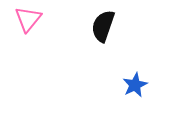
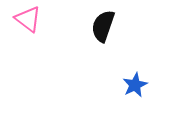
pink triangle: rotated 32 degrees counterclockwise
